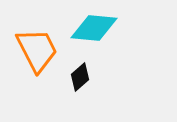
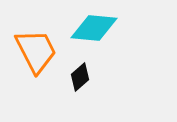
orange trapezoid: moved 1 px left, 1 px down
